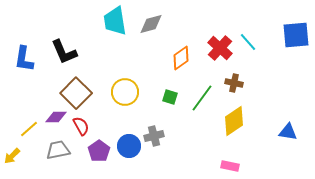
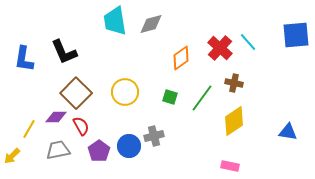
yellow line: rotated 18 degrees counterclockwise
